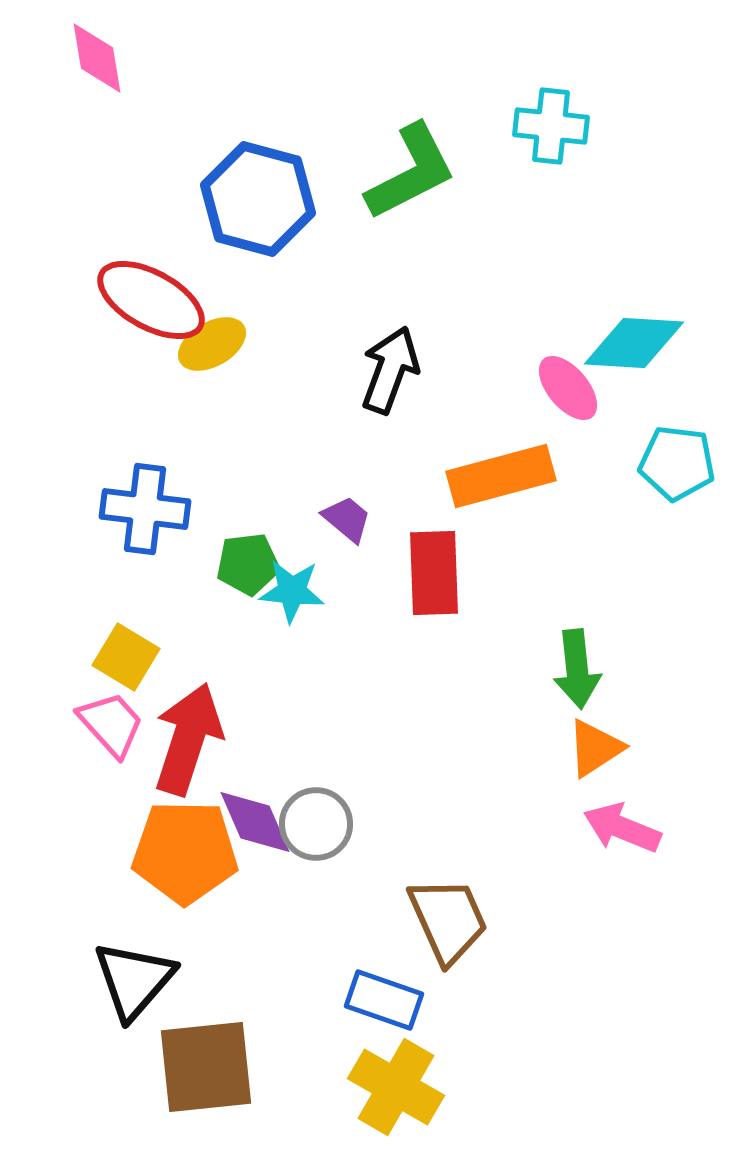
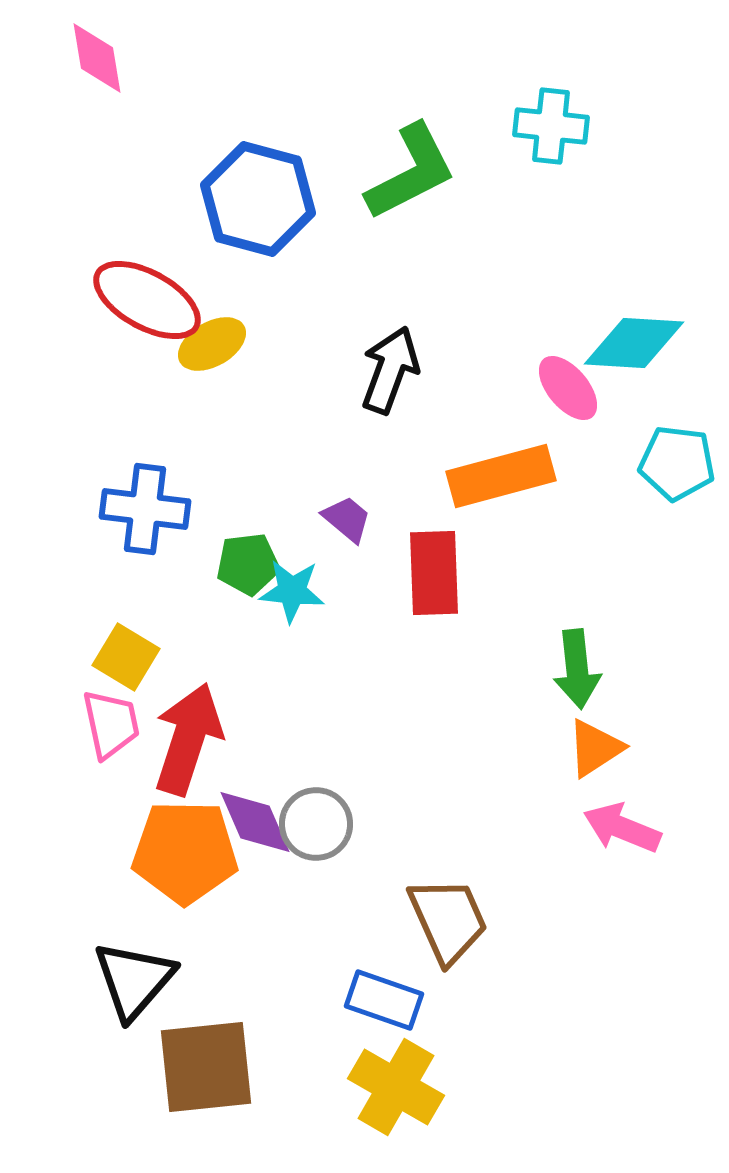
red ellipse: moved 4 px left
pink trapezoid: rotated 30 degrees clockwise
